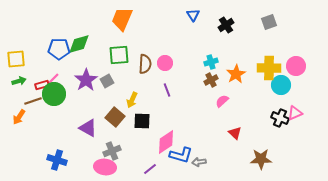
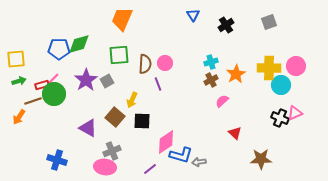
purple line at (167, 90): moved 9 px left, 6 px up
